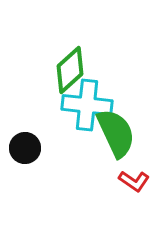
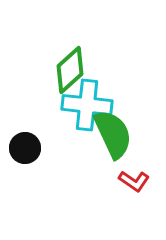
green semicircle: moved 3 px left, 1 px down
